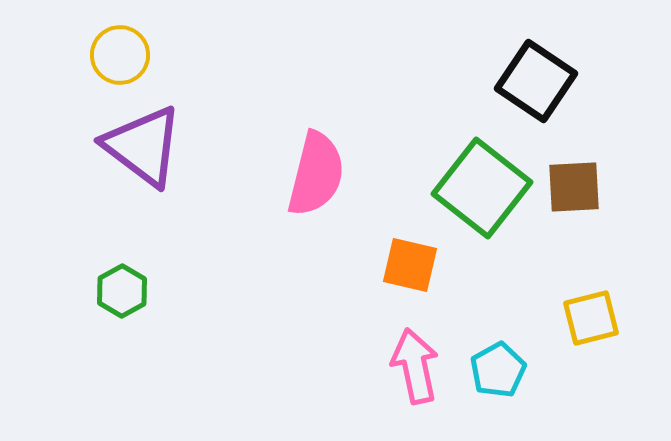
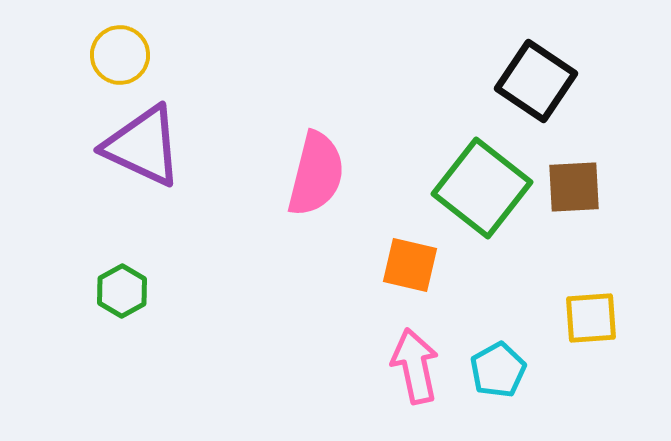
purple triangle: rotated 12 degrees counterclockwise
yellow square: rotated 10 degrees clockwise
